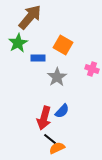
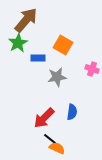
brown arrow: moved 4 px left, 3 px down
gray star: rotated 24 degrees clockwise
blue semicircle: moved 10 px right, 1 px down; rotated 35 degrees counterclockwise
red arrow: rotated 30 degrees clockwise
orange semicircle: rotated 49 degrees clockwise
